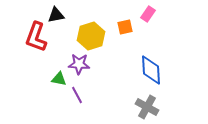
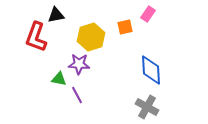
yellow hexagon: moved 1 px down
